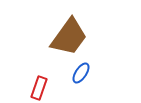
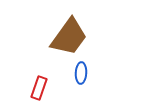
blue ellipse: rotated 30 degrees counterclockwise
